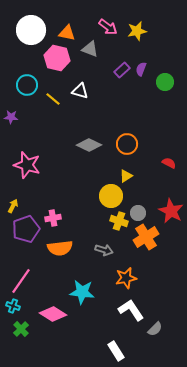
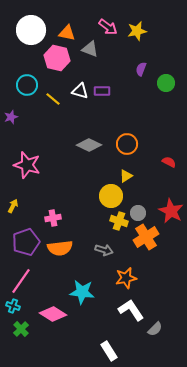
purple rectangle: moved 20 px left, 21 px down; rotated 42 degrees clockwise
green circle: moved 1 px right, 1 px down
purple star: rotated 24 degrees counterclockwise
red semicircle: moved 1 px up
purple pentagon: moved 13 px down
white rectangle: moved 7 px left
